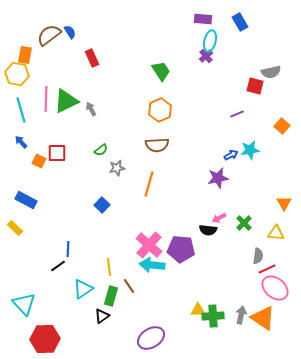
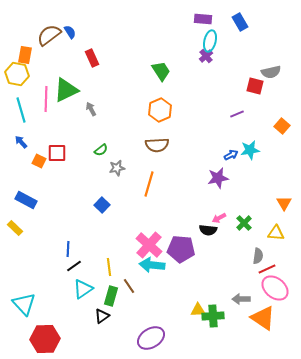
green triangle at (66, 101): moved 11 px up
black line at (58, 266): moved 16 px right
gray arrow at (241, 315): moved 16 px up; rotated 102 degrees counterclockwise
